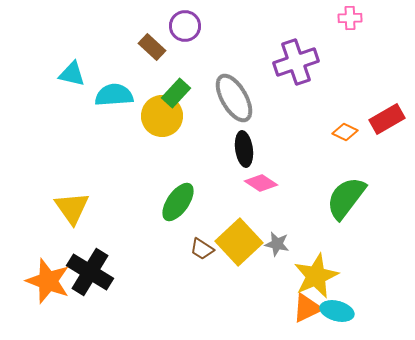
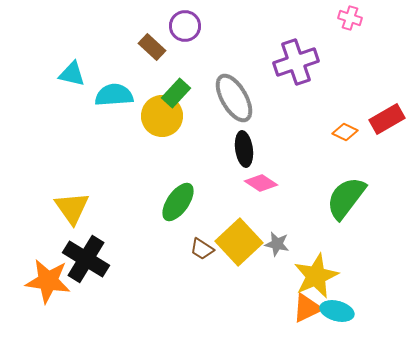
pink cross: rotated 20 degrees clockwise
black cross: moved 4 px left, 13 px up
orange star: rotated 12 degrees counterclockwise
